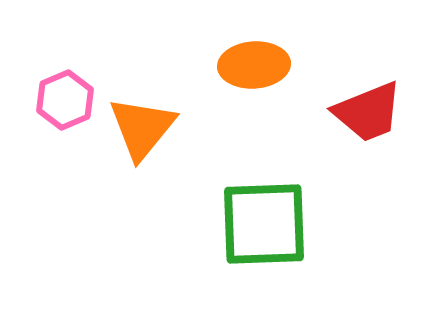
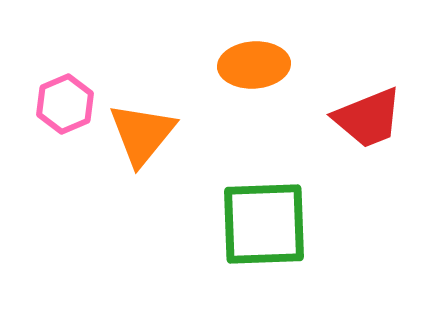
pink hexagon: moved 4 px down
red trapezoid: moved 6 px down
orange triangle: moved 6 px down
